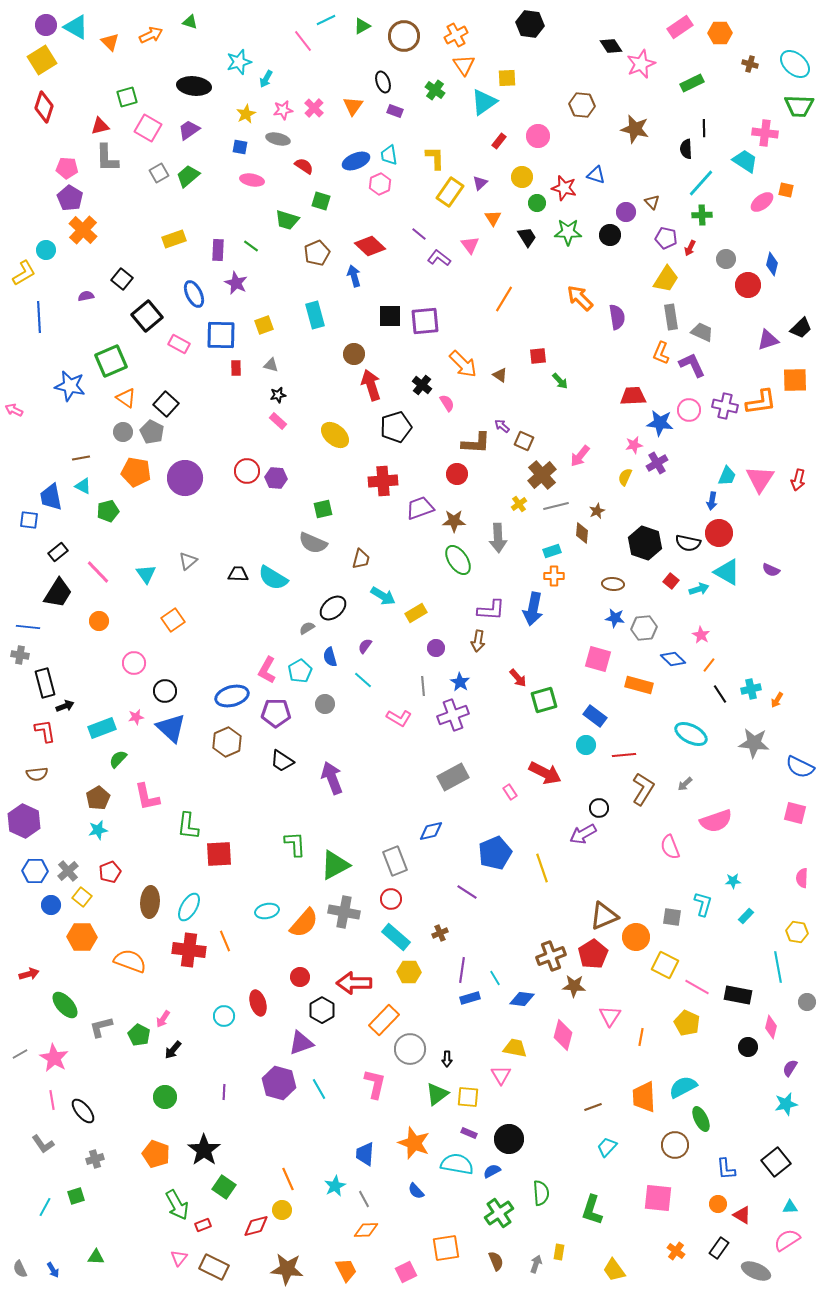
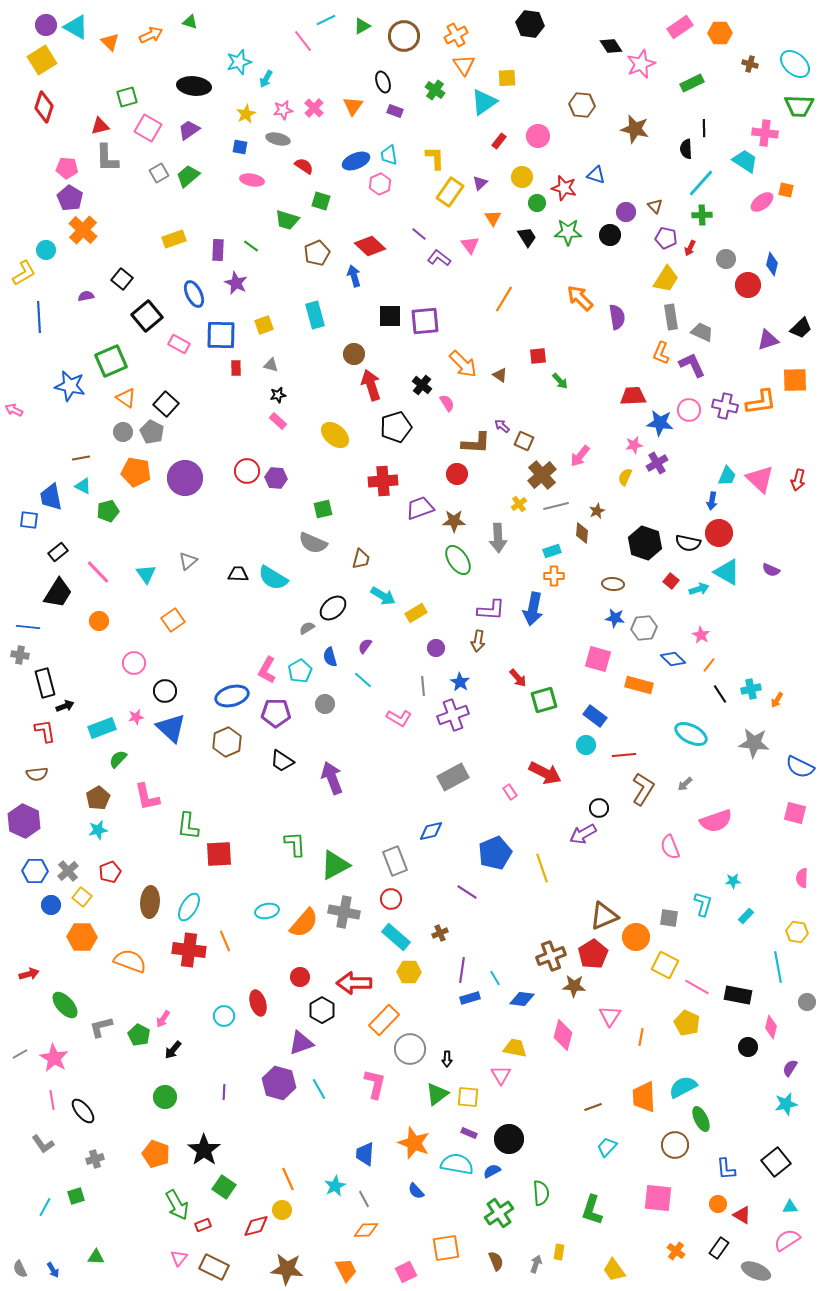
brown triangle at (652, 202): moved 3 px right, 4 px down
pink triangle at (760, 479): rotated 20 degrees counterclockwise
gray square at (672, 917): moved 3 px left, 1 px down
